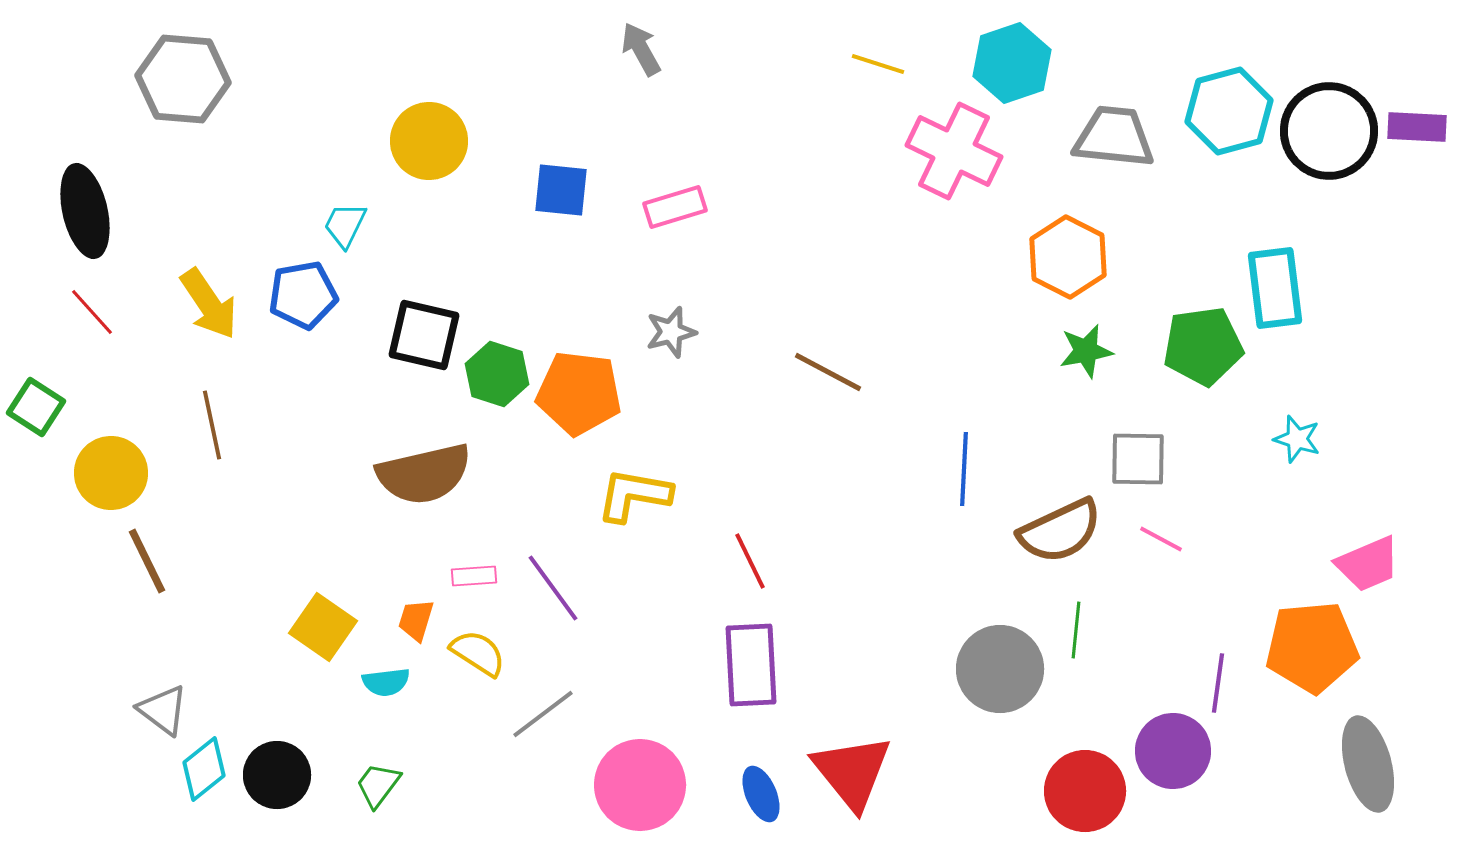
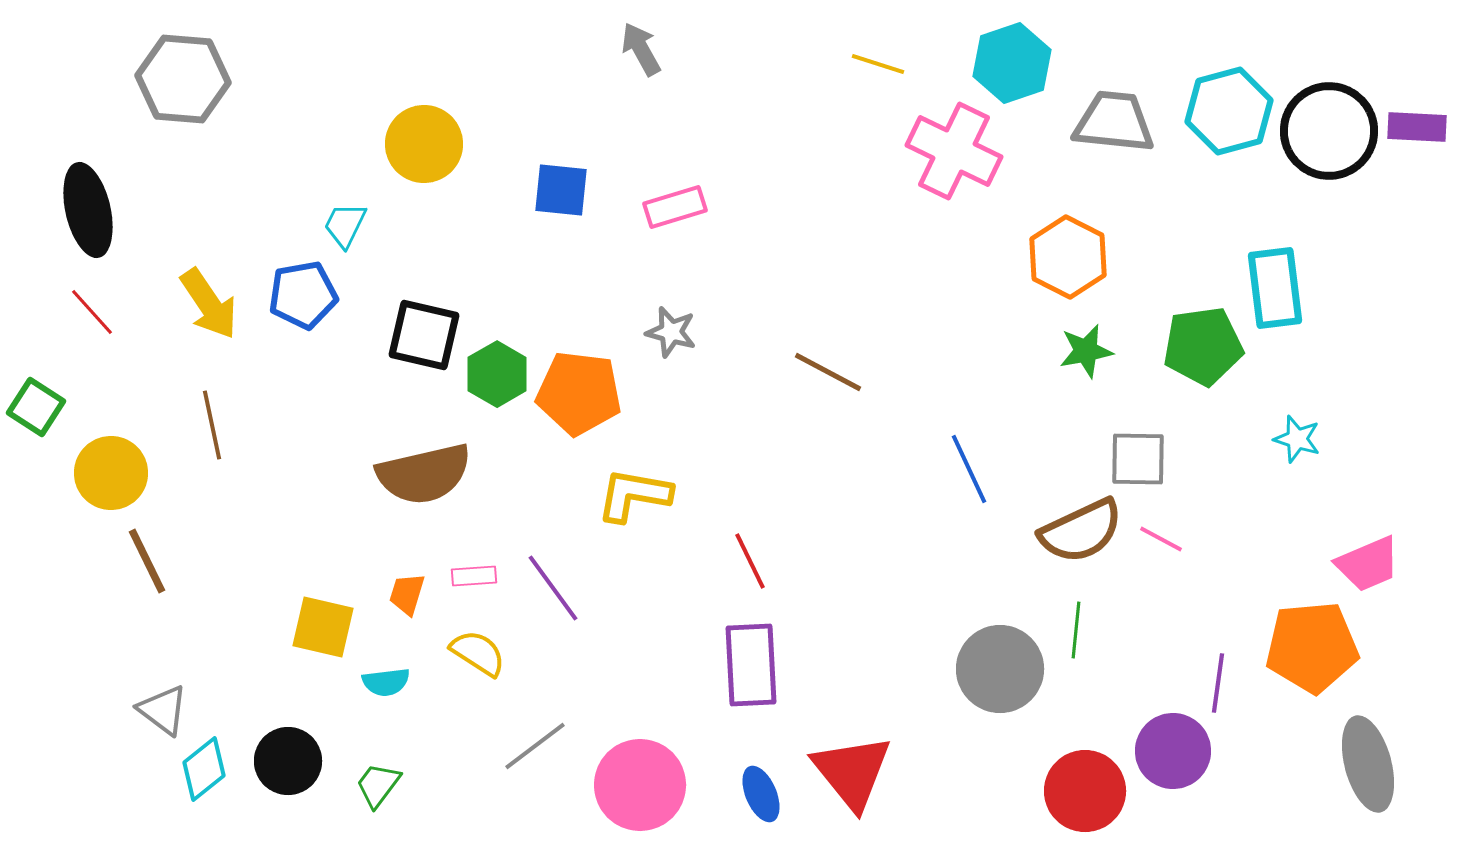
gray trapezoid at (1114, 137): moved 15 px up
yellow circle at (429, 141): moved 5 px left, 3 px down
black ellipse at (85, 211): moved 3 px right, 1 px up
gray star at (671, 332): rotated 30 degrees clockwise
green hexagon at (497, 374): rotated 12 degrees clockwise
blue line at (964, 469): moved 5 px right; rotated 28 degrees counterclockwise
brown semicircle at (1060, 531): moved 21 px right
orange trapezoid at (416, 620): moved 9 px left, 26 px up
yellow square at (323, 627): rotated 22 degrees counterclockwise
gray line at (543, 714): moved 8 px left, 32 px down
black circle at (277, 775): moved 11 px right, 14 px up
